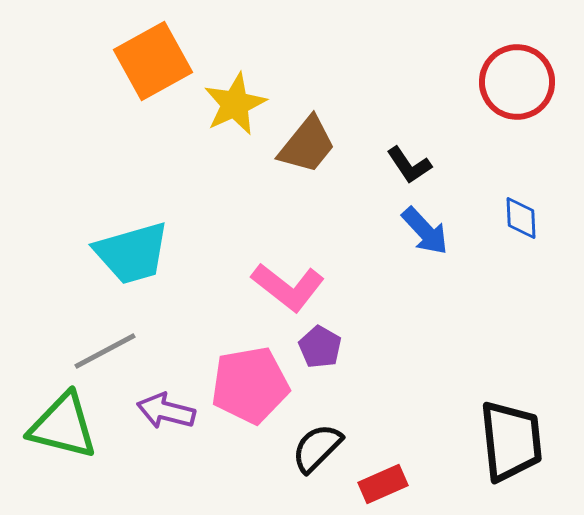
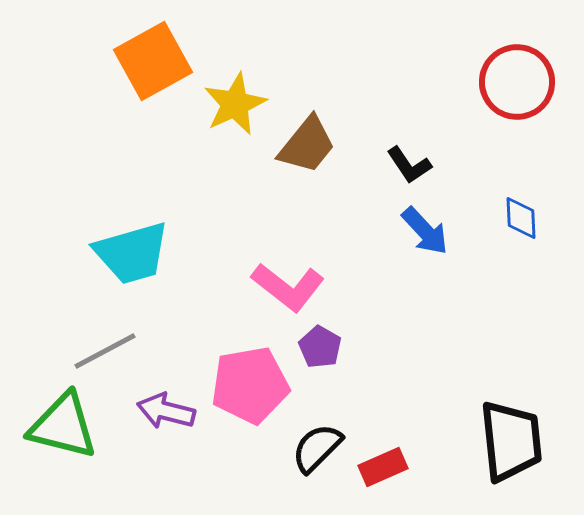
red rectangle: moved 17 px up
